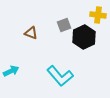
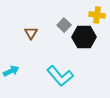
yellow cross: moved 1 px left
gray square: rotated 24 degrees counterclockwise
brown triangle: rotated 40 degrees clockwise
black hexagon: rotated 25 degrees clockwise
